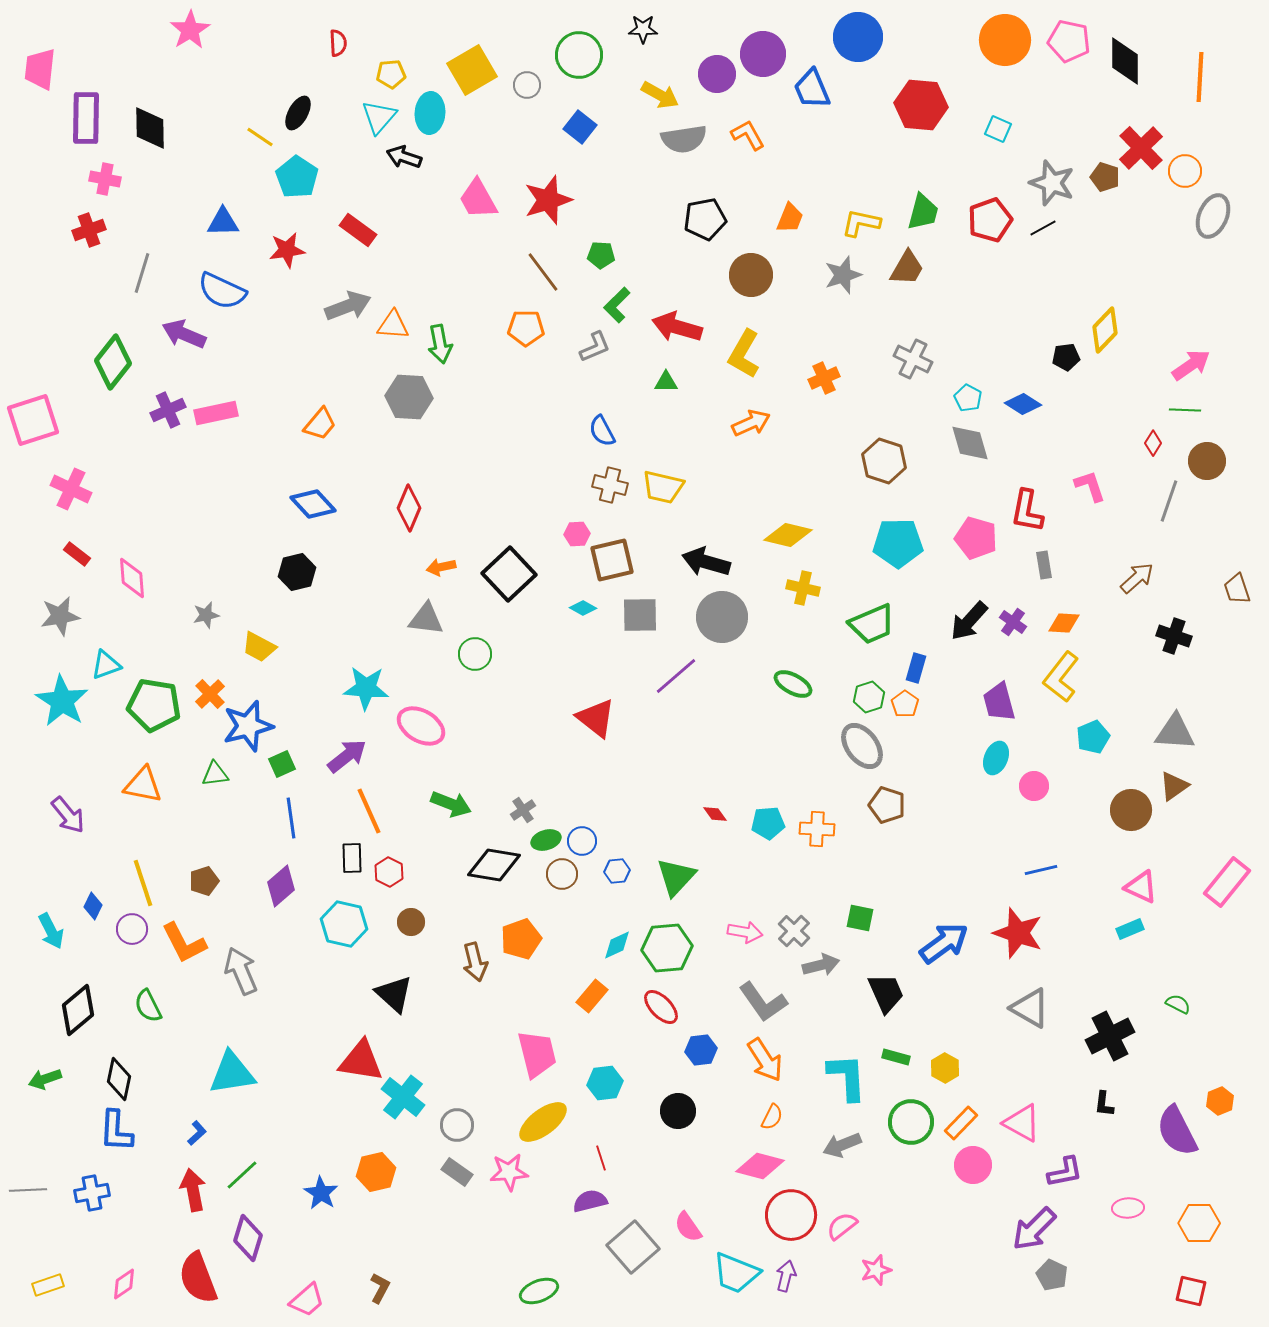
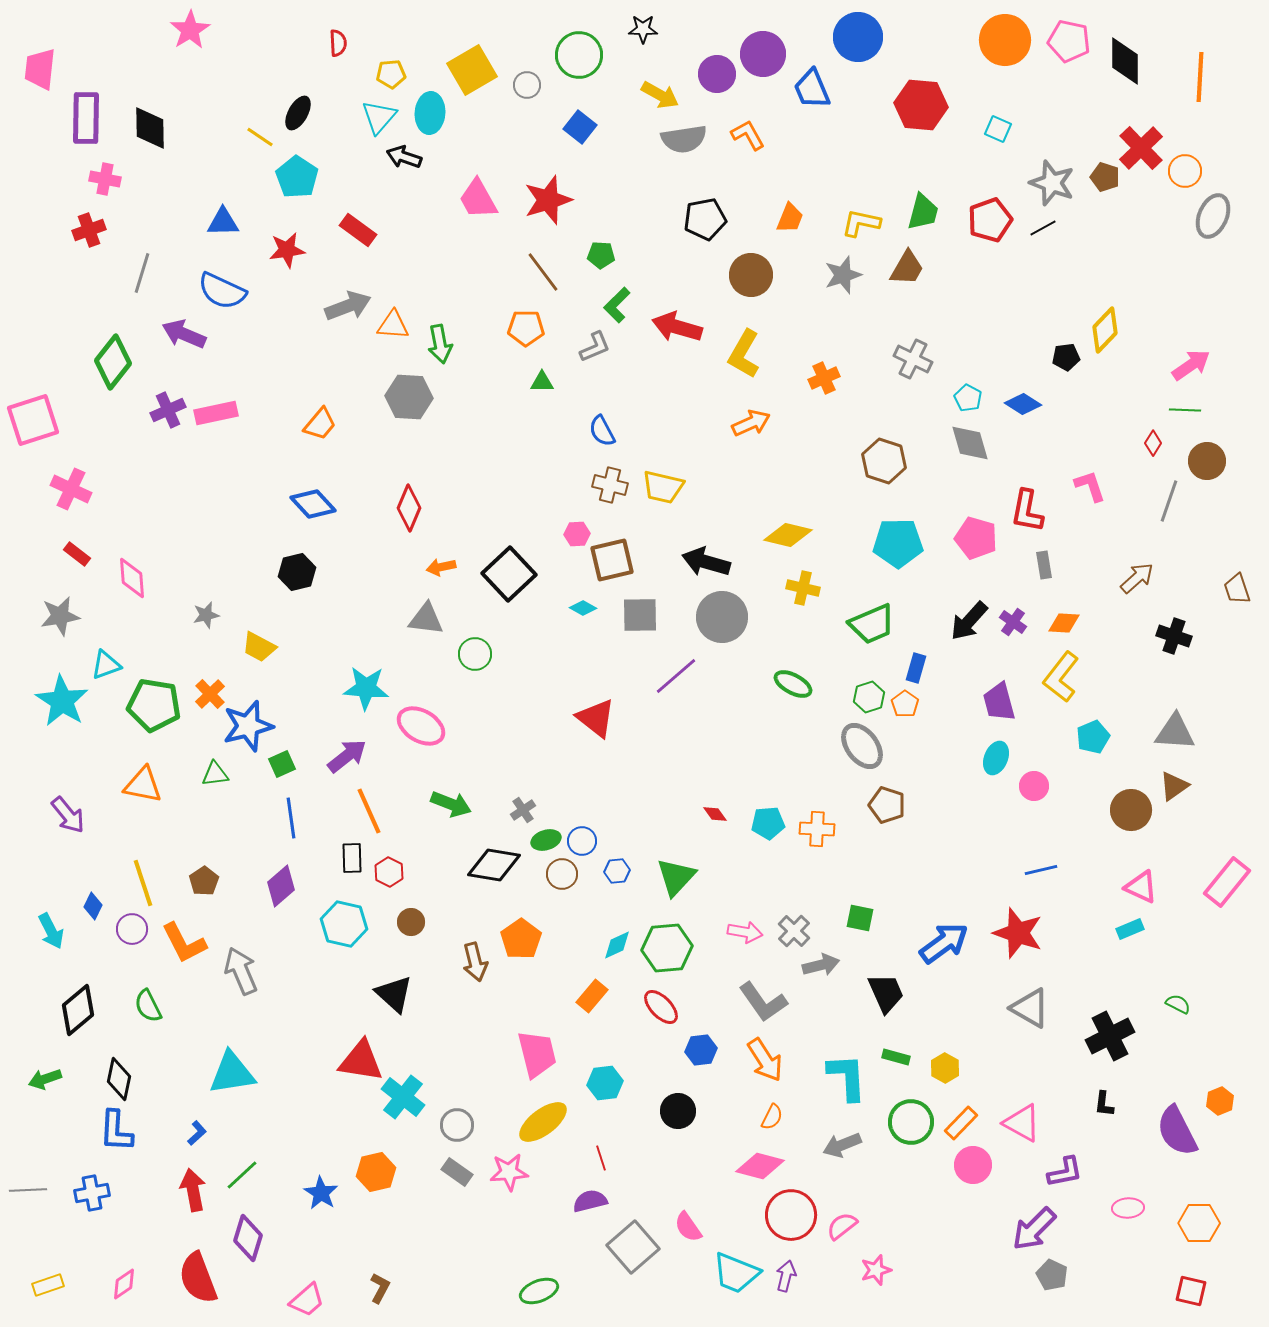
green triangle at (666, 382): moved 124 px left
brown pentagon at (204, 881): rotated 16 degrees counterclockwise
orange pentagon at (521, 939): rotated 15 degrees counterclockwise
